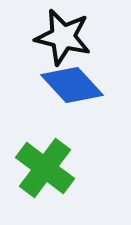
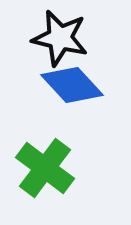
black star: moved 3 px left, 1 px down
